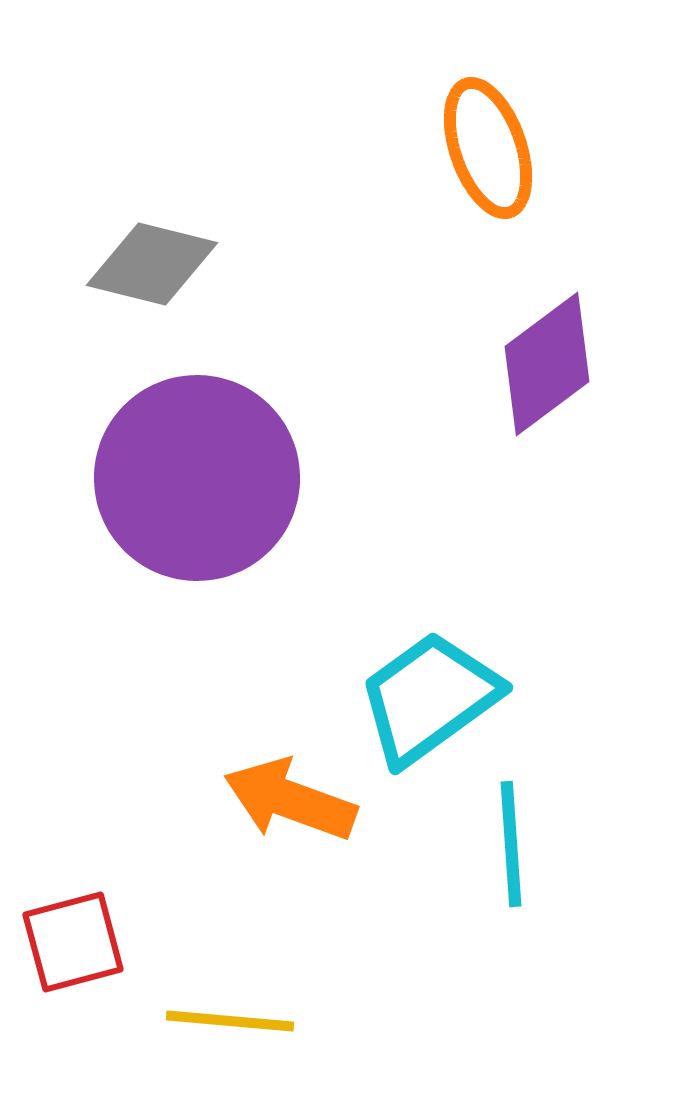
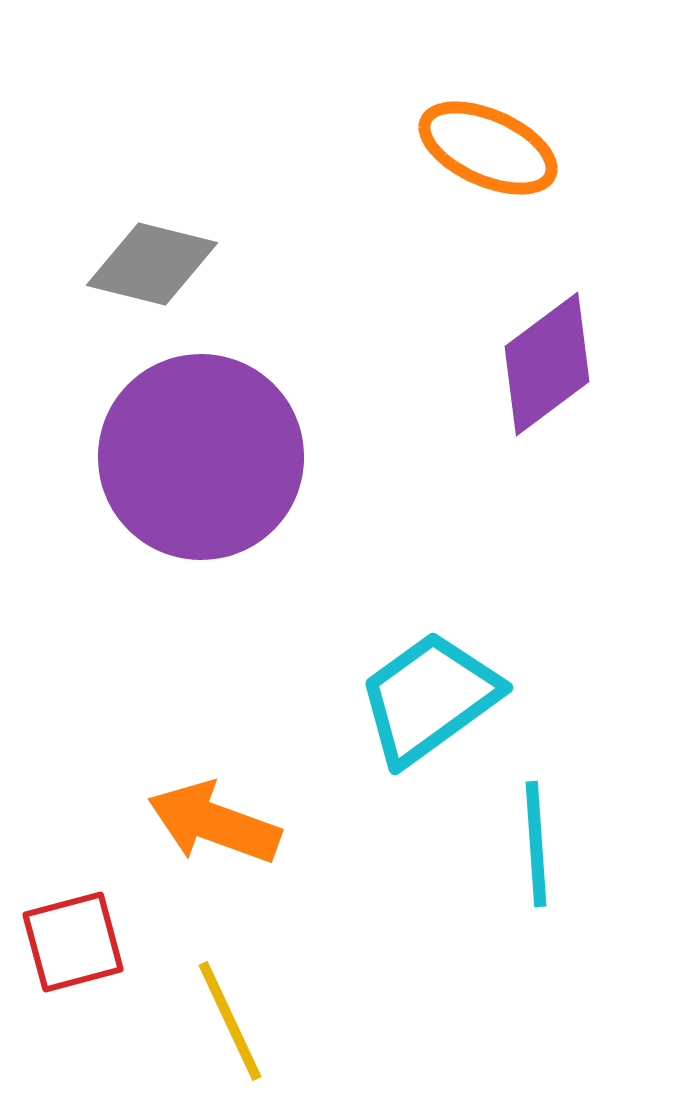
orange ellipse: rotated 47 degrees counterclockwise
purple circle: moved 4 px right, 21 px up
orange arrow: moved 76 px left, 23 px down
cyan line: moved 25 px right
yellow line: rotated 60 degrees clockwise
